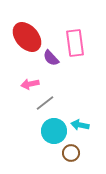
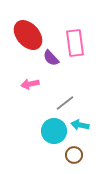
red ellipse: moved 1 px right, 2 px up
gray line: moved 20 px right
brown circle: moved 3 px right, 2 px down
